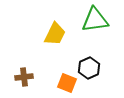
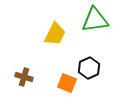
brown cross: rotated 24 degrees clockwise
